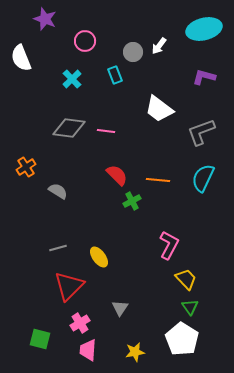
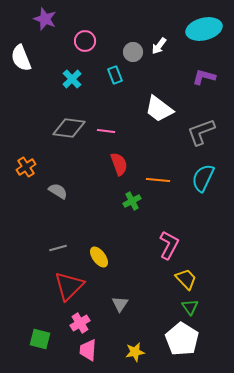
red semicircle: moved 2 px right, 11 px up; rotated 25 degrees clockwise
gray triangle: moved 4 px up
